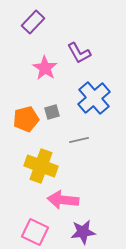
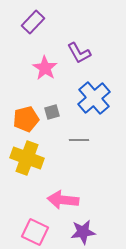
gray line: rotated 12 degrees clockwise
yellow cross: moved 14 px left, 8 px up
